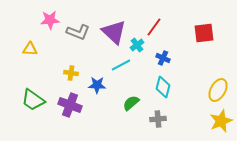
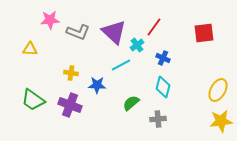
yellow star: rotated 15 degrees clockwise
